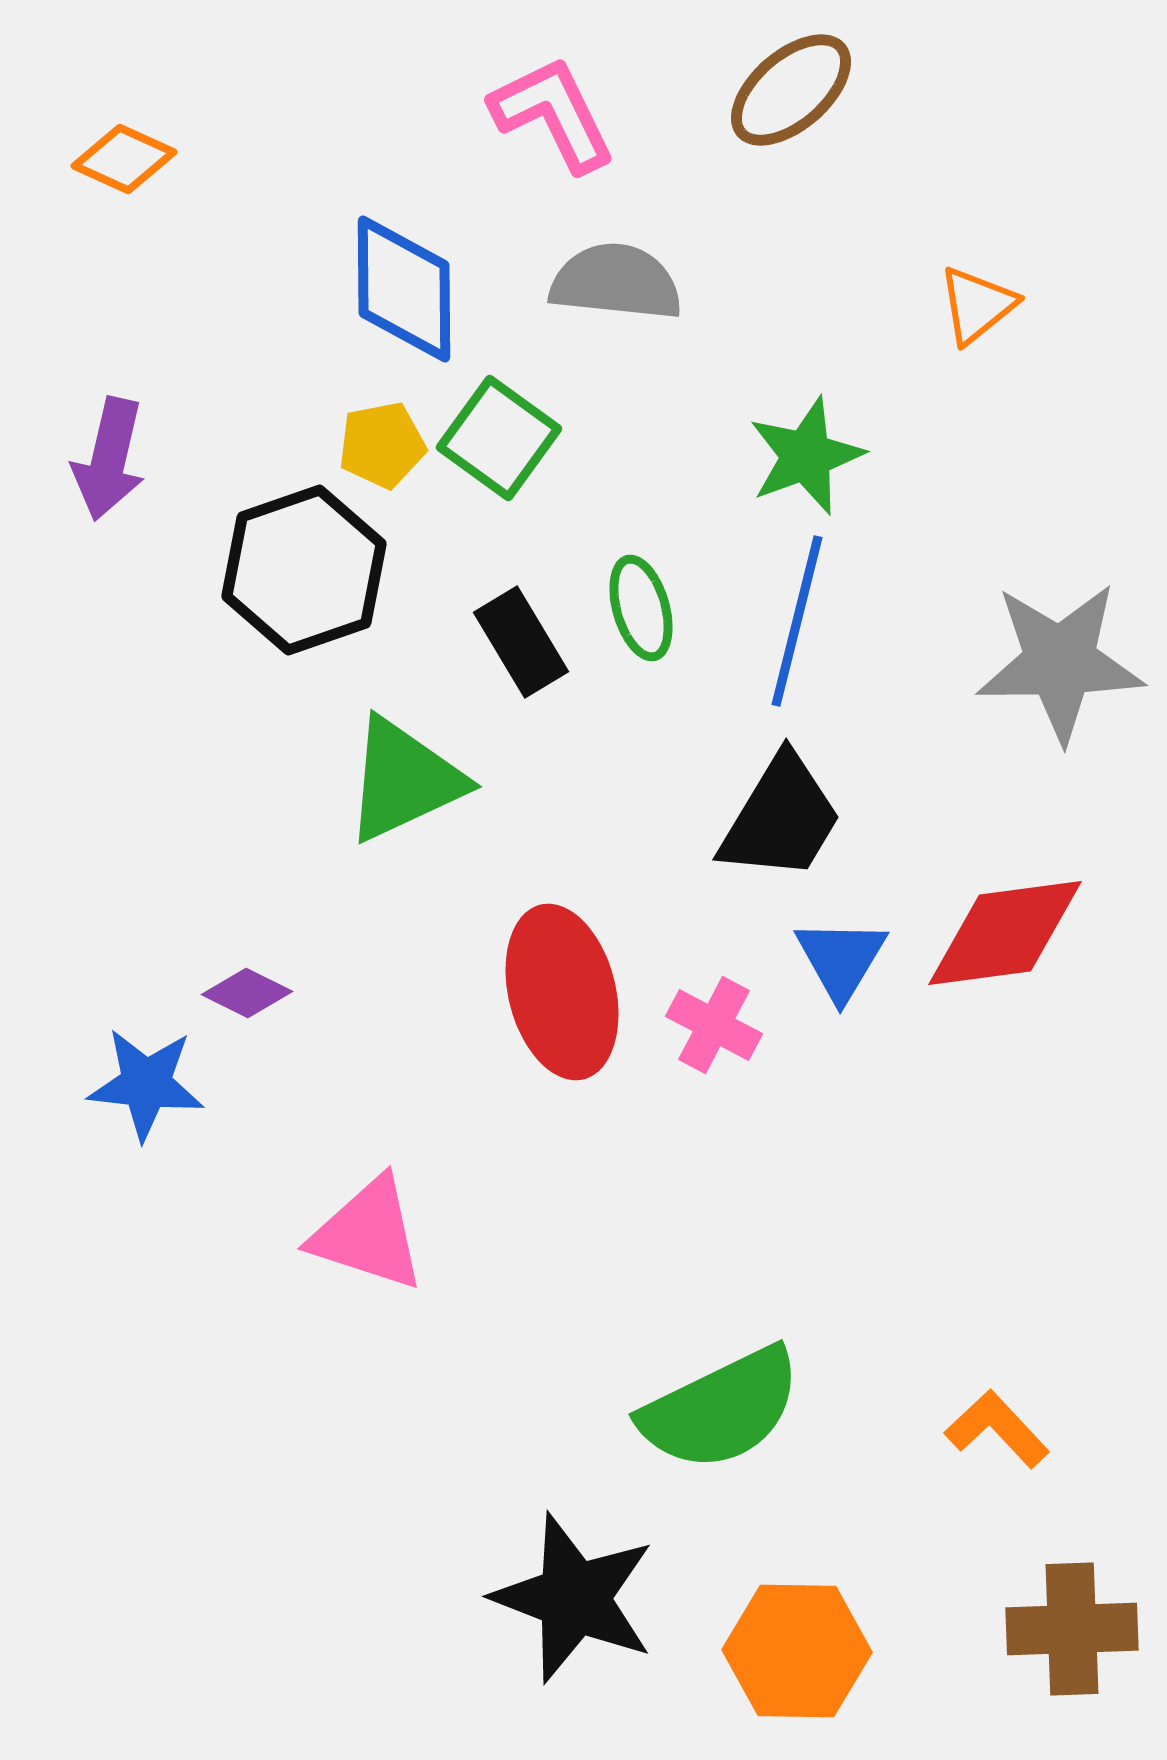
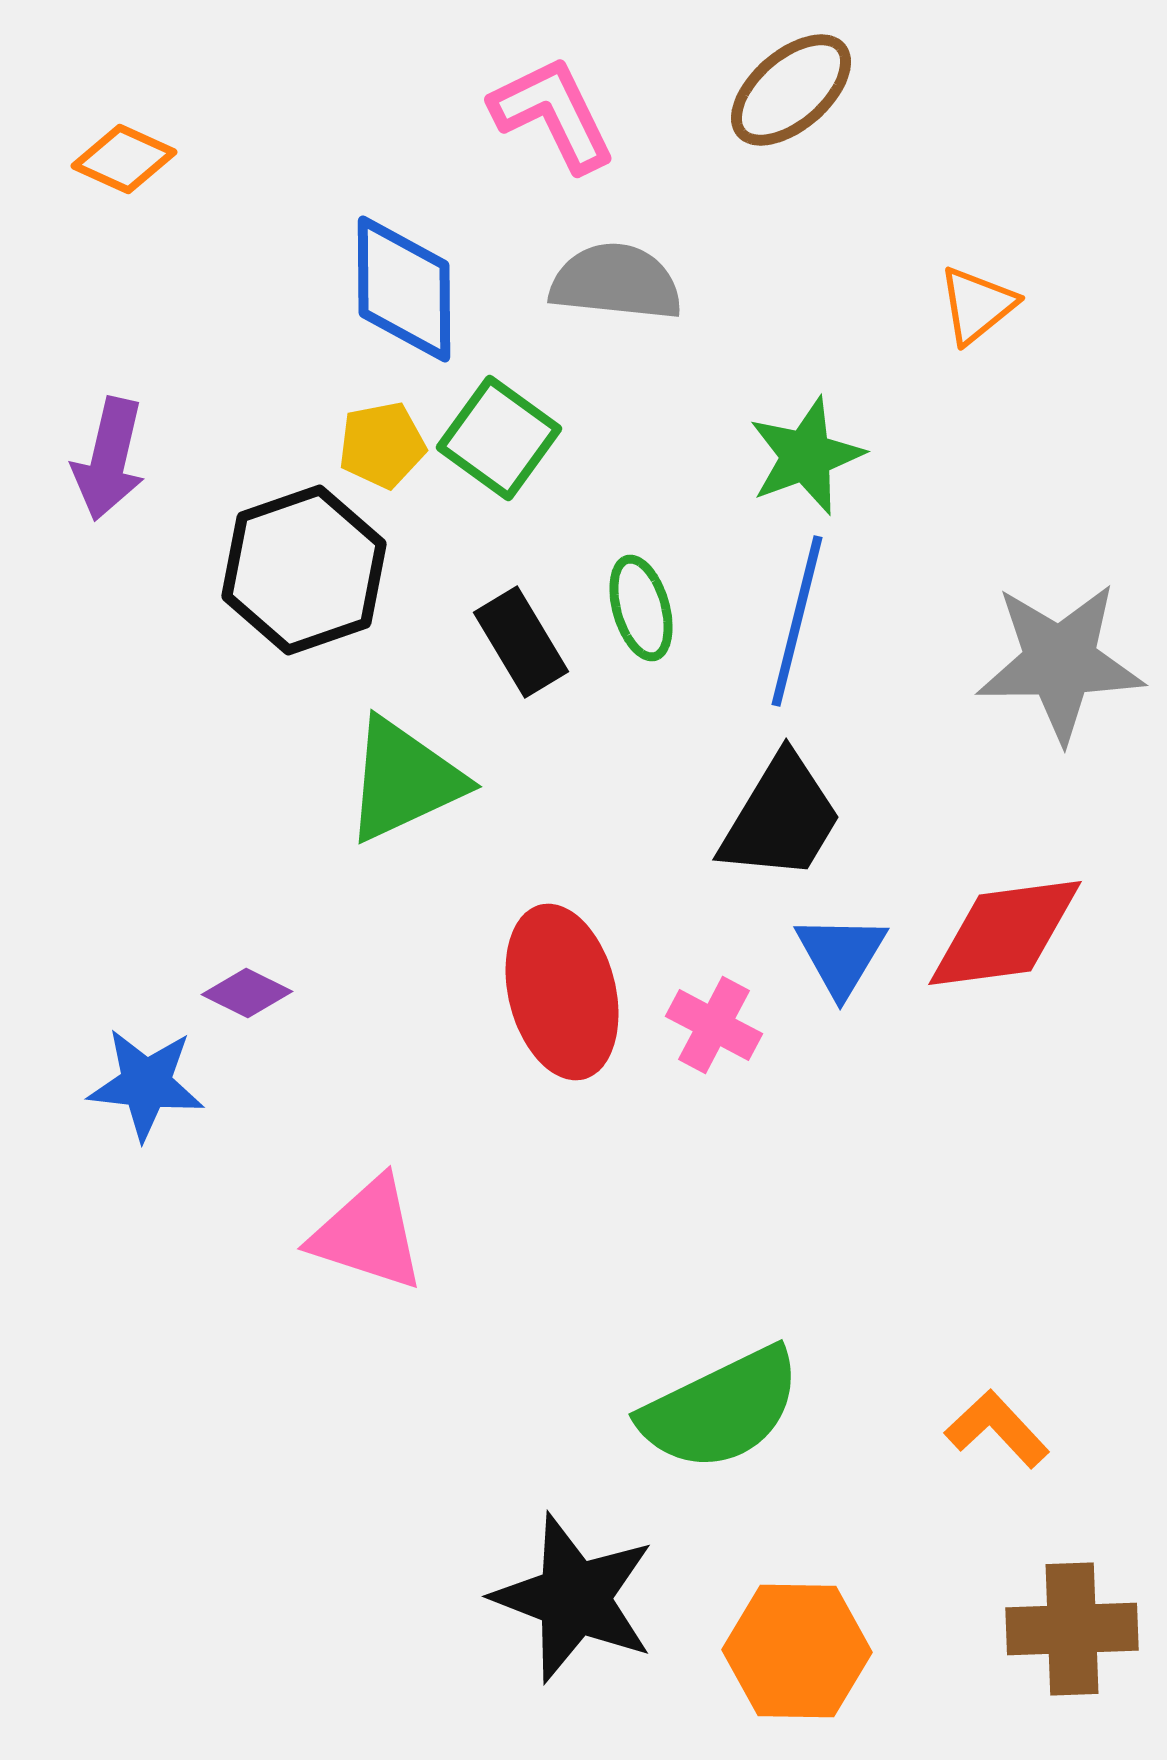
blue triangle: moved 4 px up
